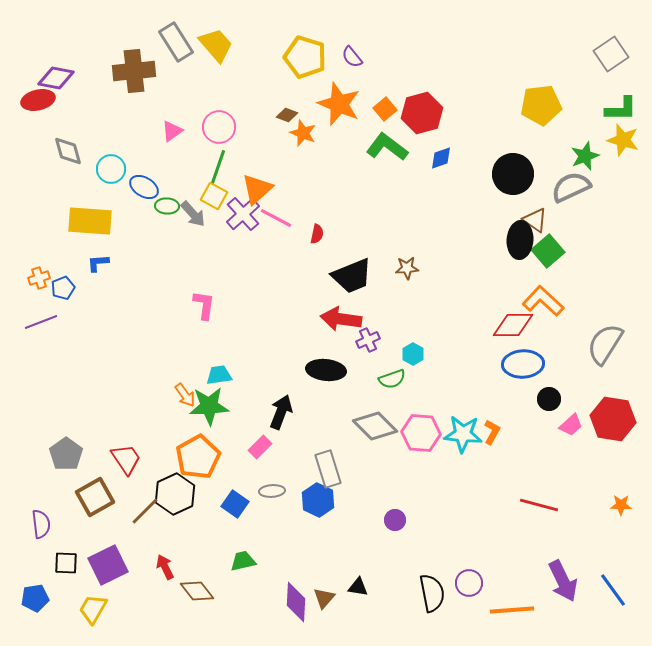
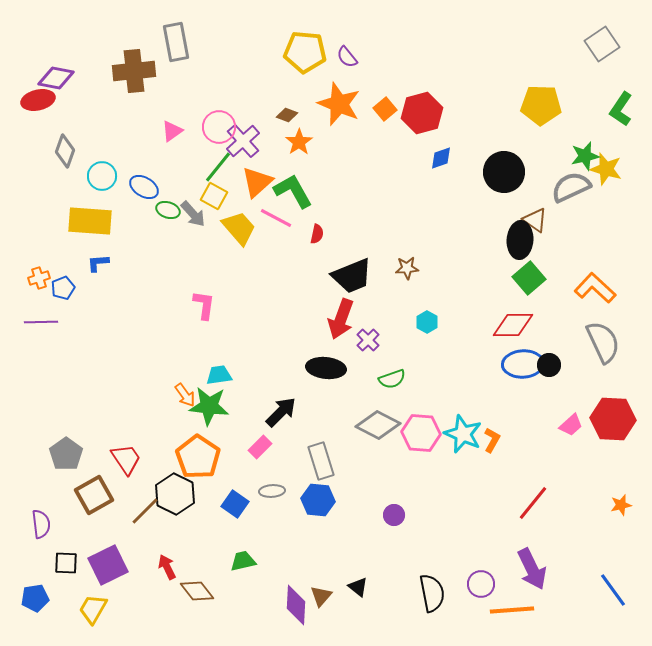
gray rectangle at (176, 42): rotated 21 degrees clockwise
yellow trapezoid at (216, 45): moved 23 px right, 183 px down
gray square at (611, 54): moved 9 px left, 10 px up
yellow pentagon at (305, 57): moved 5 px up; rotated 12 degrees counterclockwise
purple semicircle at (352, 57): moved 5 px left
yellow pentagon at (541, 105): rotated 9 degrees clockwise
green L-shape at (621, 109): rotated 124 degrees clockwise
orange star at (303, 133): moved 4 px left, 9 px down; rotated 16 degrees clockwise
yellow star at (623, 140): moved 17 px left, 29 px down
green L-shape at (387, 147): moved 94 px left, 44 px down; rotated 24 degrees clockwise
gray diamond at (68, 151): moved 3 px left; rotated 36 degrees clockwise
green star at (585, 156): rotated 8 degrees clockwise
green line at (218, 167): rotated 20 degrees clockwise
cyan circle at (111, 169): moved 9 px left, 7 px down
black circle at (513, 174): moved 9 px left, 2 px up
orange triangle at (257, 189): moved 7 px up
green ellipse at (167, 206): moved 1 px right, 4 px down; rotated 15 degrees clockwise
purple cross at (243, 214): moved 73 px up
green square at (548, 251): moved 19 px left, 27 px down
orange L-shape at (543, 301): moved 52 px right, 13 px up
red arrow at (341, 319): rotated 78 degrees counterclockwise
purple line at (41, 322): rotated 20 degrees clockwise
purple cross at (368, 340): rotated 20 degrees counterclockwise
gray semicircle at (605, 344): moved 2 px left, 2 px up; rotated 123 degrees clockwise
cyan hexagon at (413, 354): moved 14 px right, 32 px up
black ellipse at (326, 370): moved 2 px up
black circle at (549, 399): moved 34 px up
green star at (209, 406): rotated 9 degrees clockwise
black arrow at (281, 412): rotated 24 degrees clockwise
red hexagon at (613, 419): rotated 6 degrees counterclockwise
gray diamond at (375, 426): moved 3 px right, 1 px up; rotated 18 degrees counterclockwise
orange L-shape at (492, 432): moved 8 px down
cyan star at (463, 434): rotated 18 degrees clockwise
orange pentagon at (198, 457): rotated 9 degrees counterclockwise
gray rectangle at (328, 469): moved 7 px left, 8 px up
black hexagon at (175, 494): rotated 9 degrees counterclockwise
brown square at (95, 497): moved 1 px left, 2 px up
blue hexagon at (318, 500): rotated 20 degrees counterclockwise
red line at (539, 505): moved 6 px left, 2 px up; rotated 66 degrees counterclockwise
orange star at (621, 505): rotated 15 degrees counterclockwise
purple circle at (395, 520): moved 1 px left, 5 px up
red arrow at (165, 567): moved 2 px right
purple arrow at (563, 581): moved 31 px left, 12 px up
purple circle at (469, 583): moved 12 px right, 1 px down
black triangle at (358, 587): rotated 30 degrees clockwise
brown triangle at (324, 598): moved 3 px left, 2 px up
purple diamond at (296, 602): moved 3 px down
